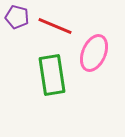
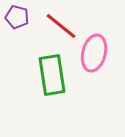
red line: moved 6 px right; rotated 16 degrees clockwise
pink ellipse: rotated 9 degrees counterclockwise
